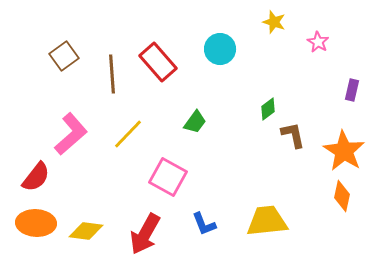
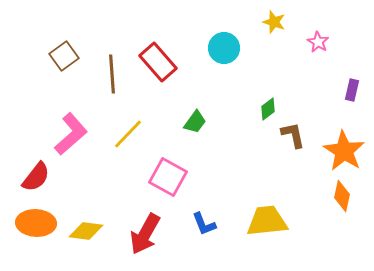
cyan circle: moved 4 px right, 1 px up
